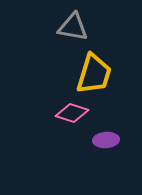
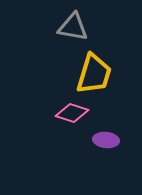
purple ellipse: rotated 10 degrees clockwise
